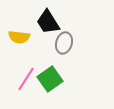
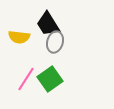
black trapezoid: moved 2 px down
gray ellipse: moved 9 px left, 1 px up
